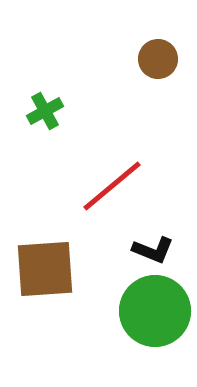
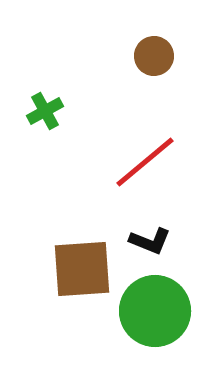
brown circle: moved 4 px left, 3 px up
red line: moved 33 px right, 24 px up
black L-shape: moved 3 px left, 9 px up
brown square: moved 37 px right
